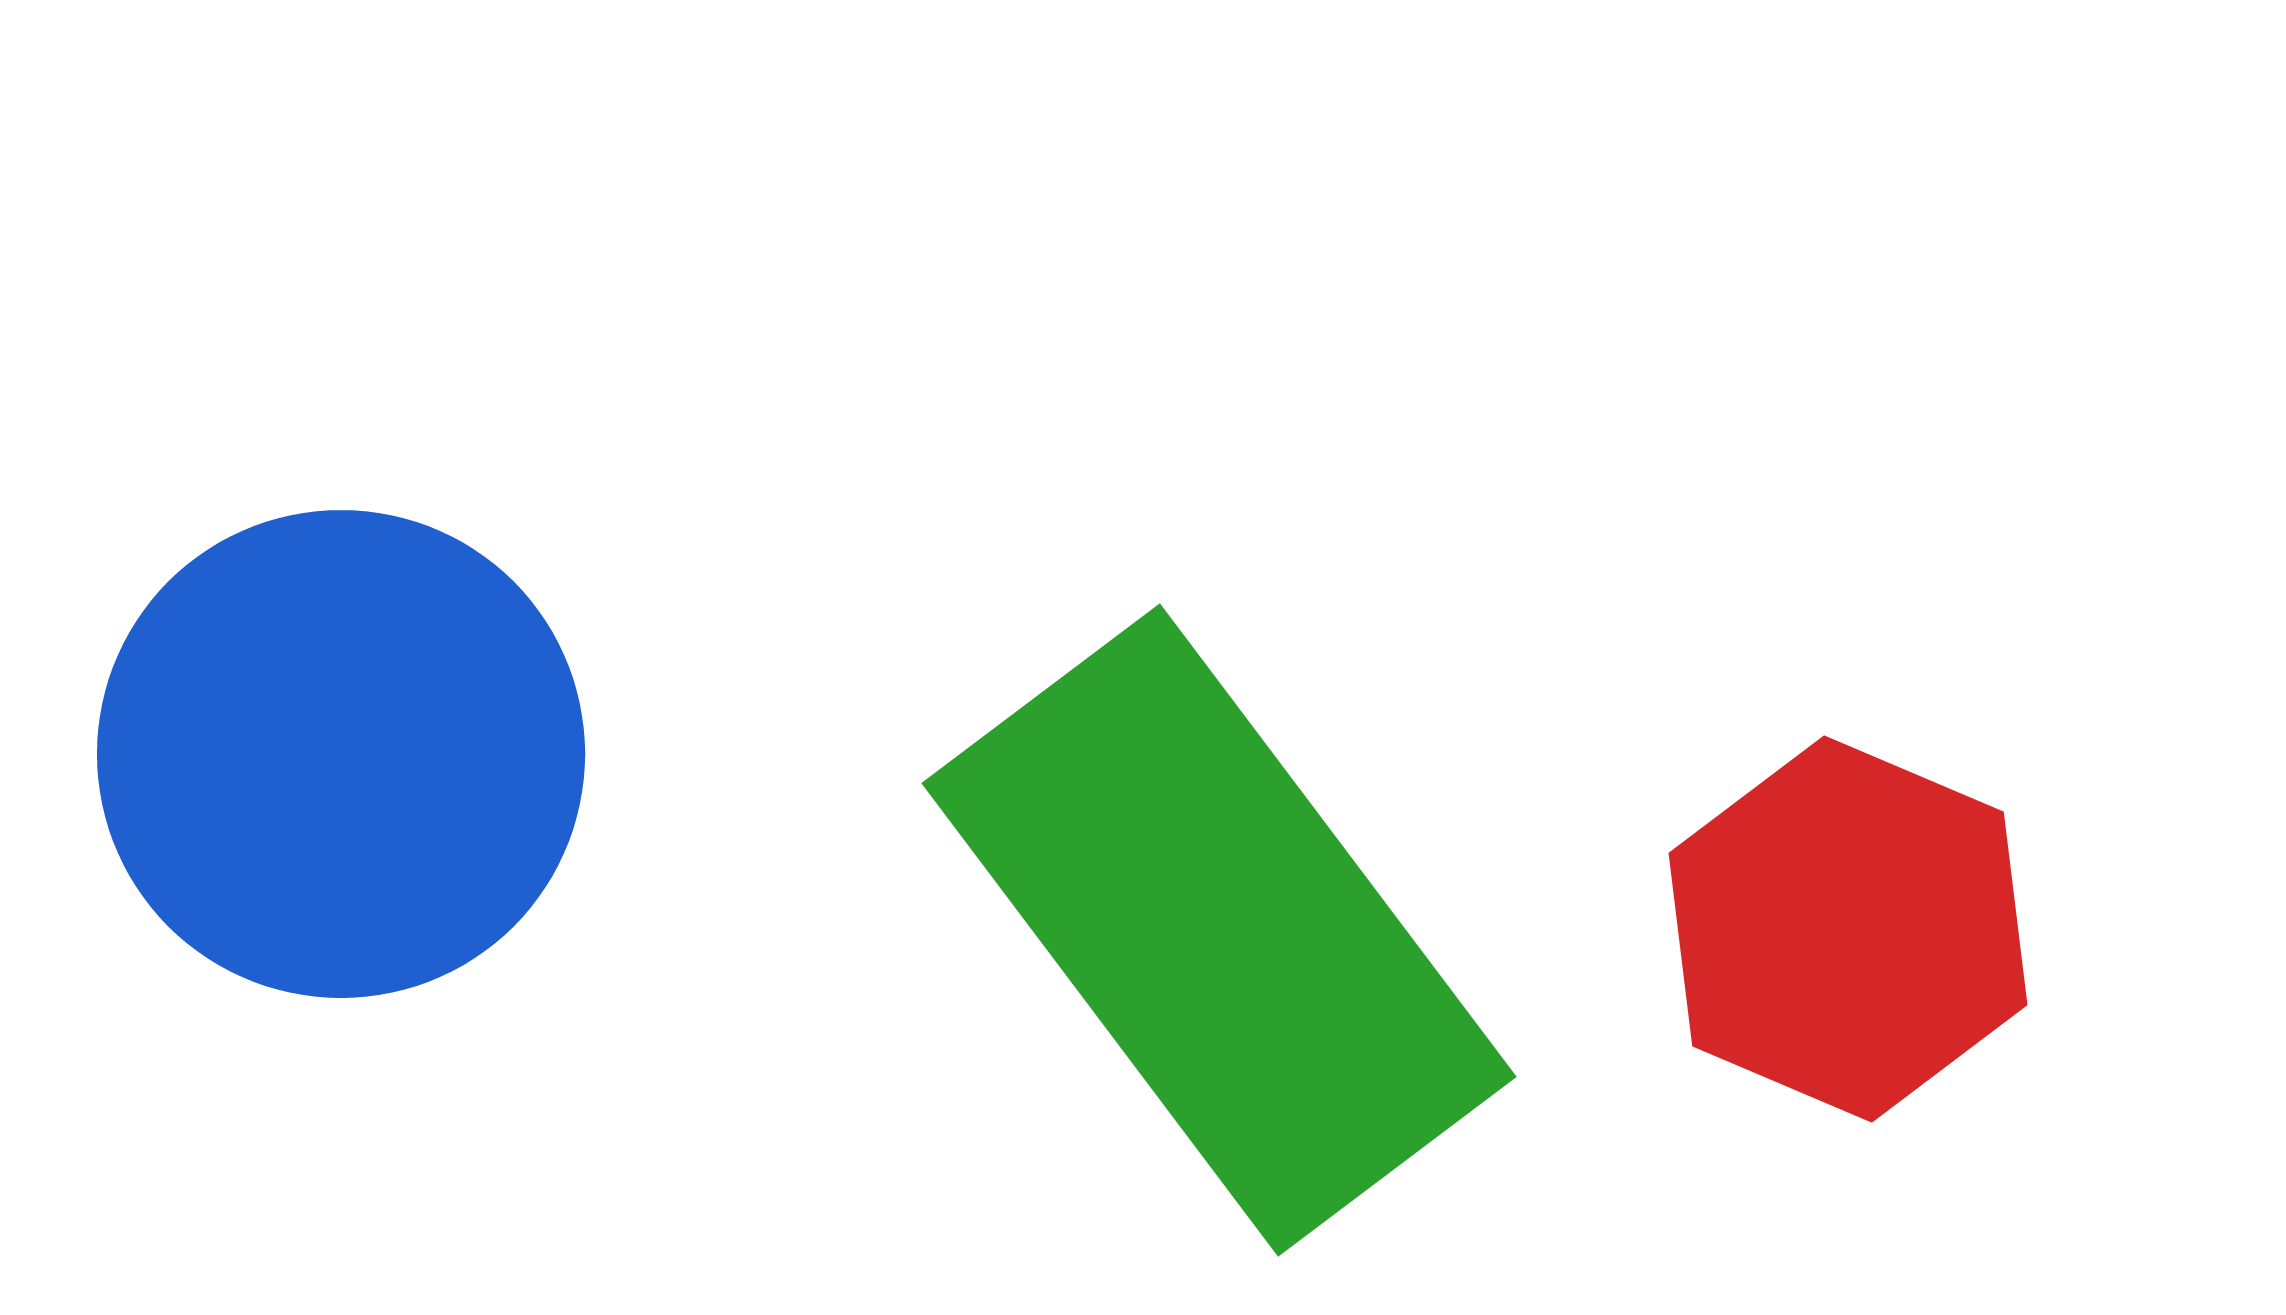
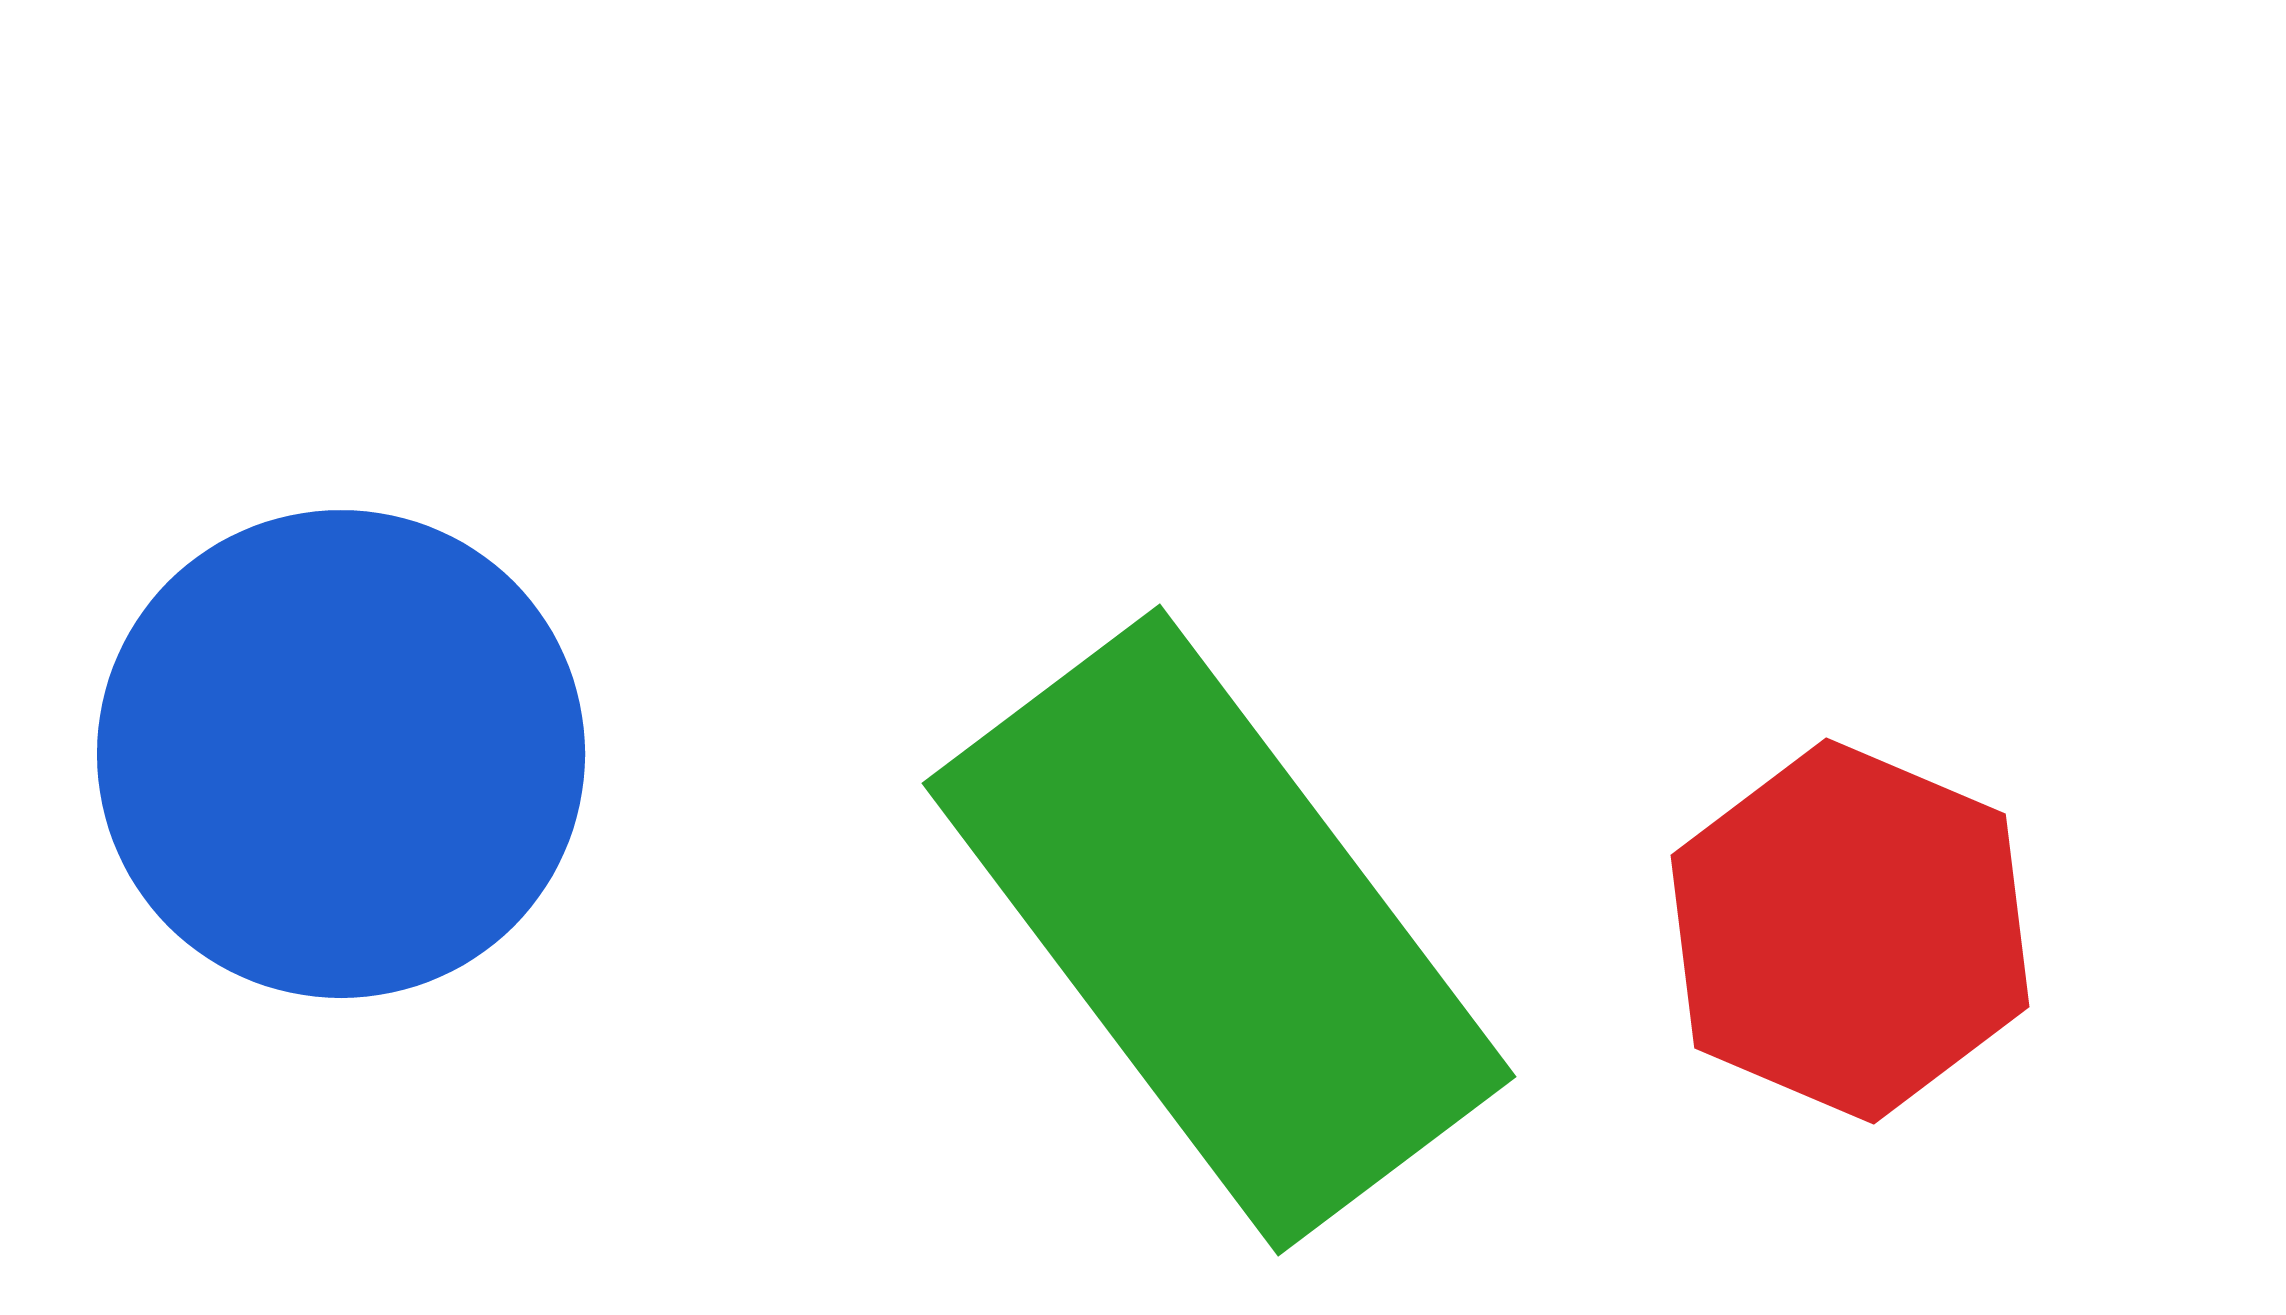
red hexagon: moved 2 px right, 2 px down
